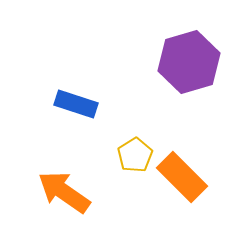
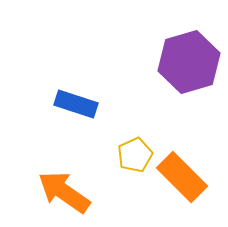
yellow pentagon: rotated 8 degrees clockwise
